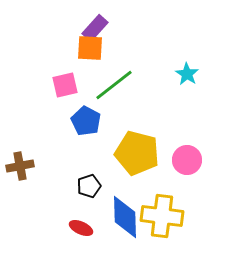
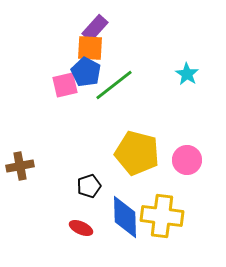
blue pentagon: moved 49 px up
